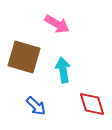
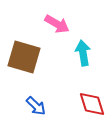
cyan arrow: moved 20 px right, 17 px up
